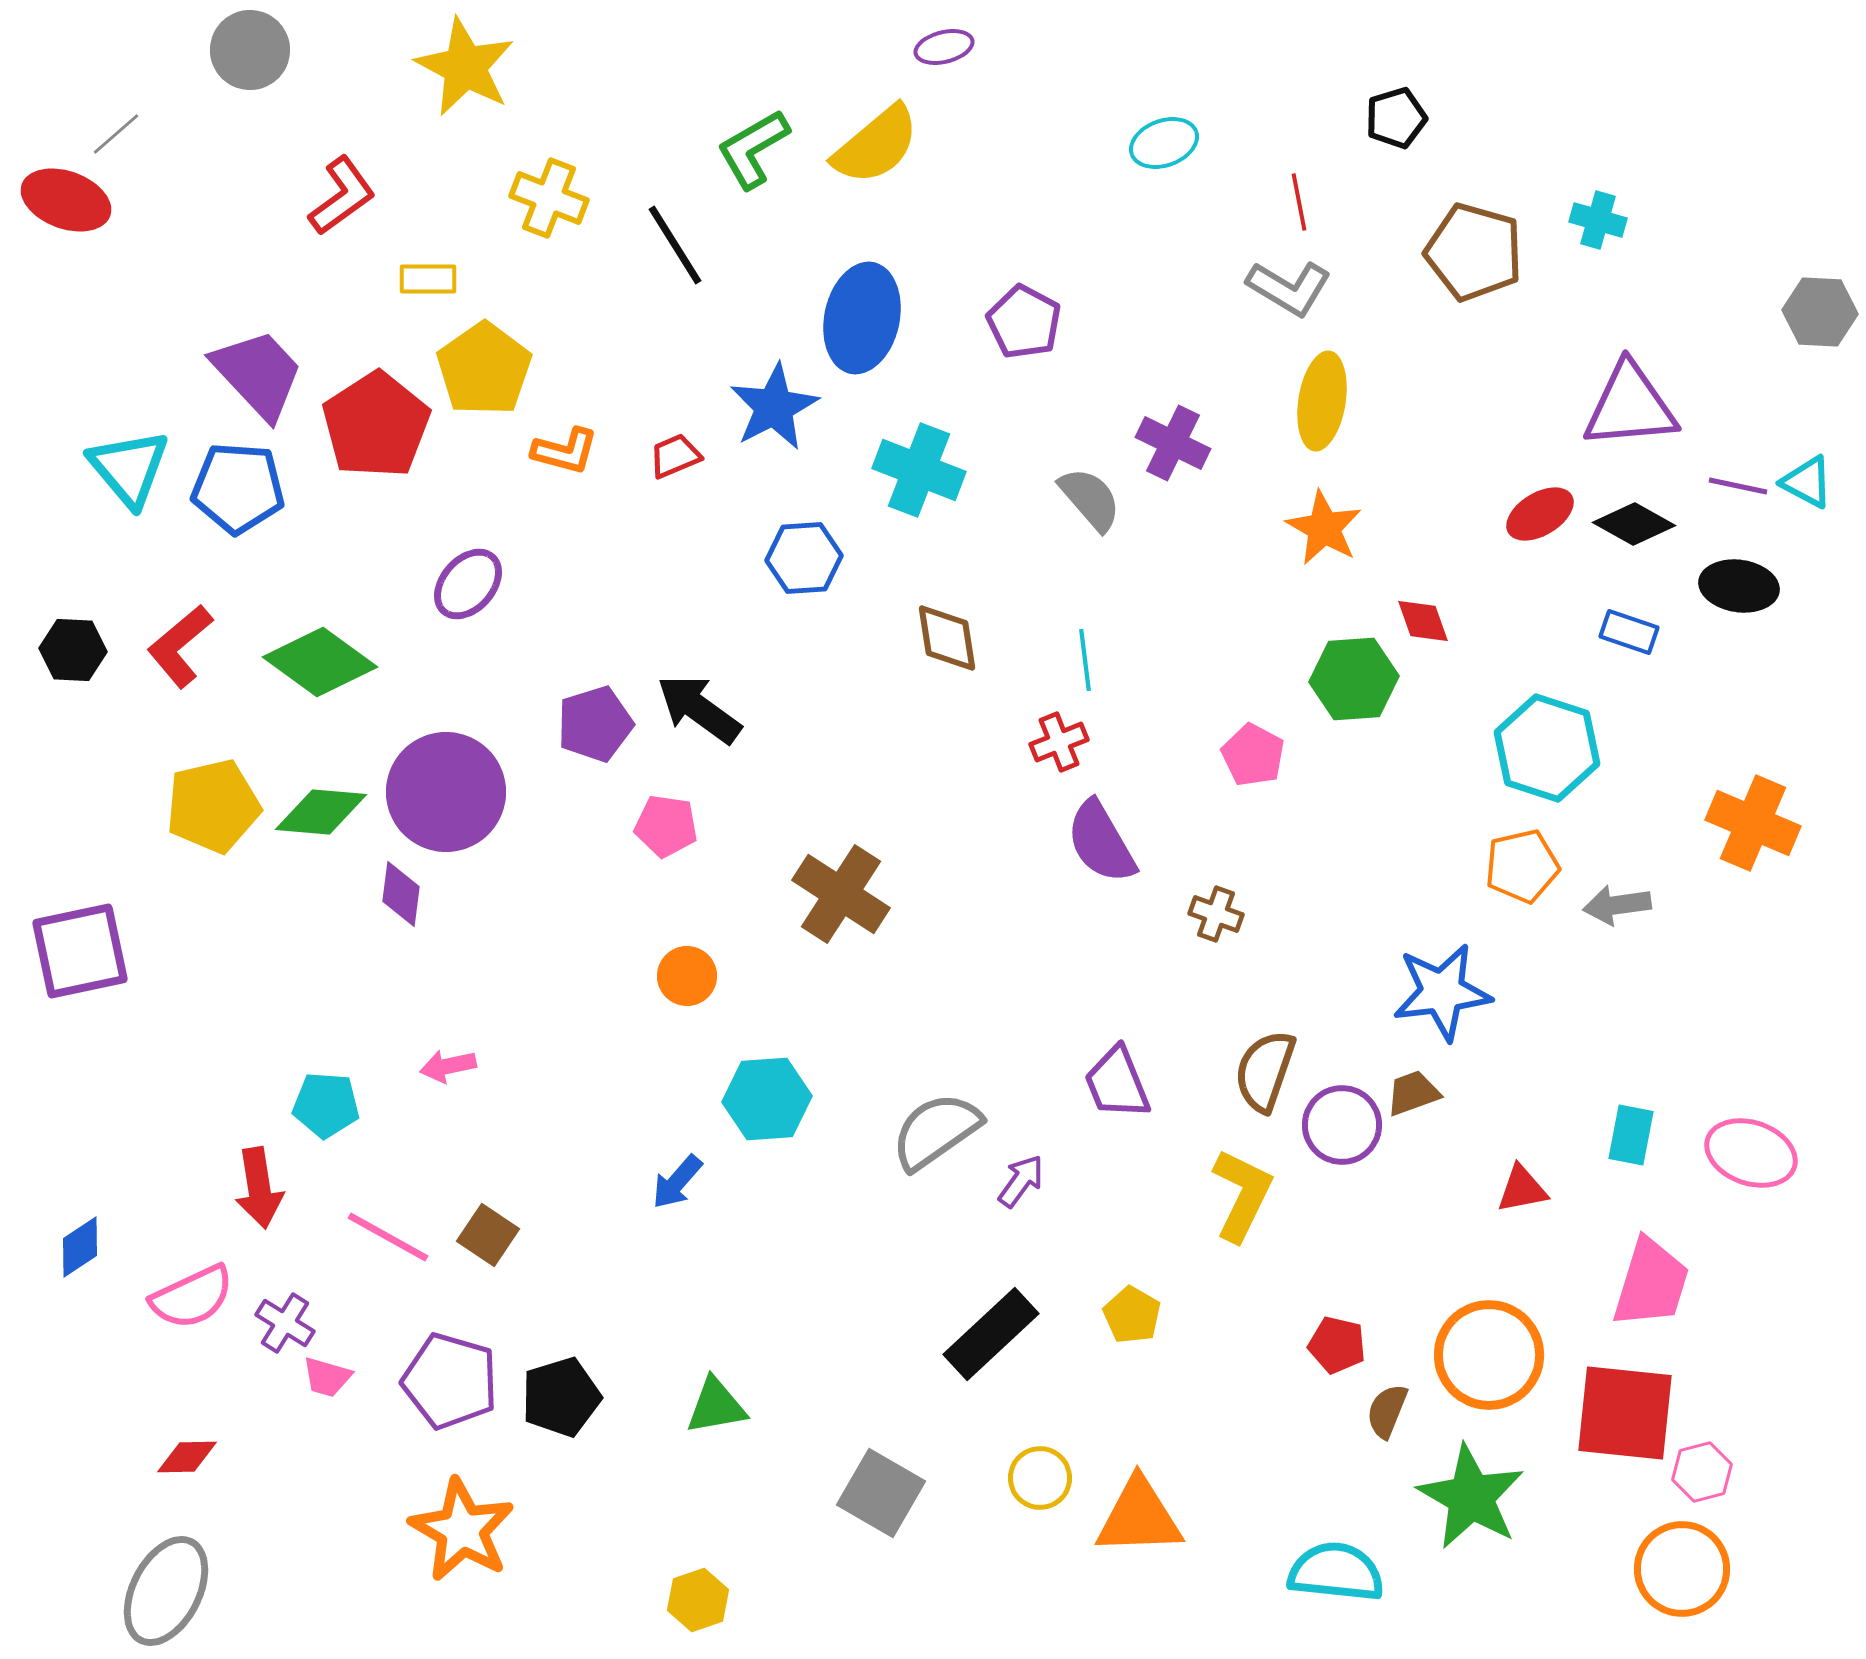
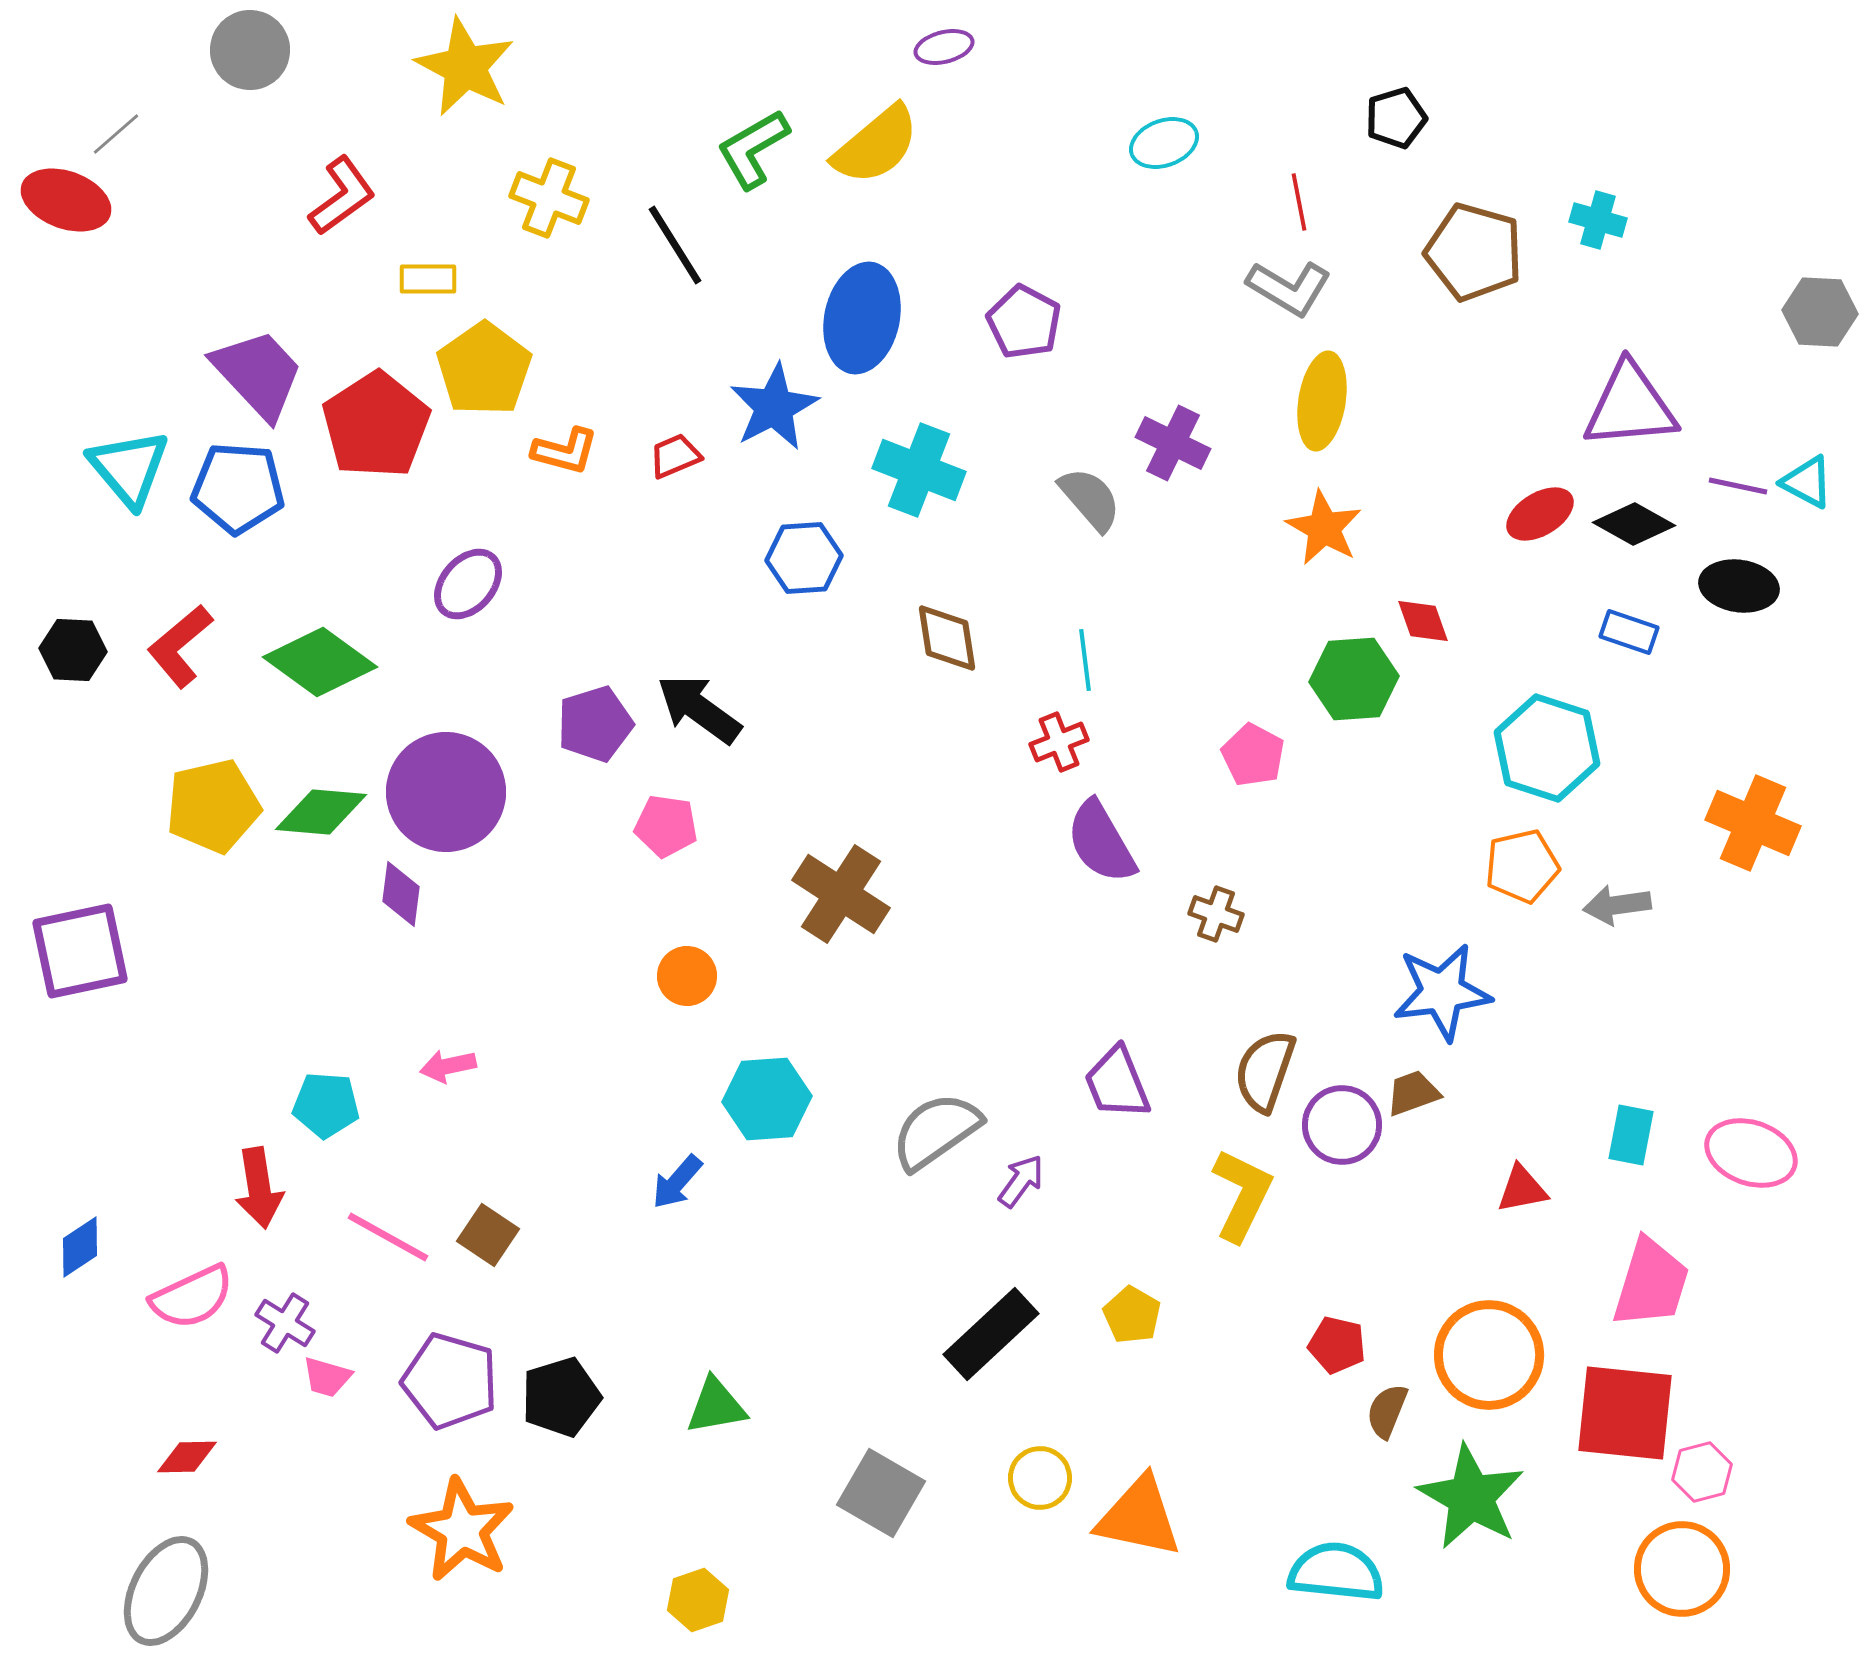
orange triangle at (1139, 1517): rotated 14 degrees clockwise
